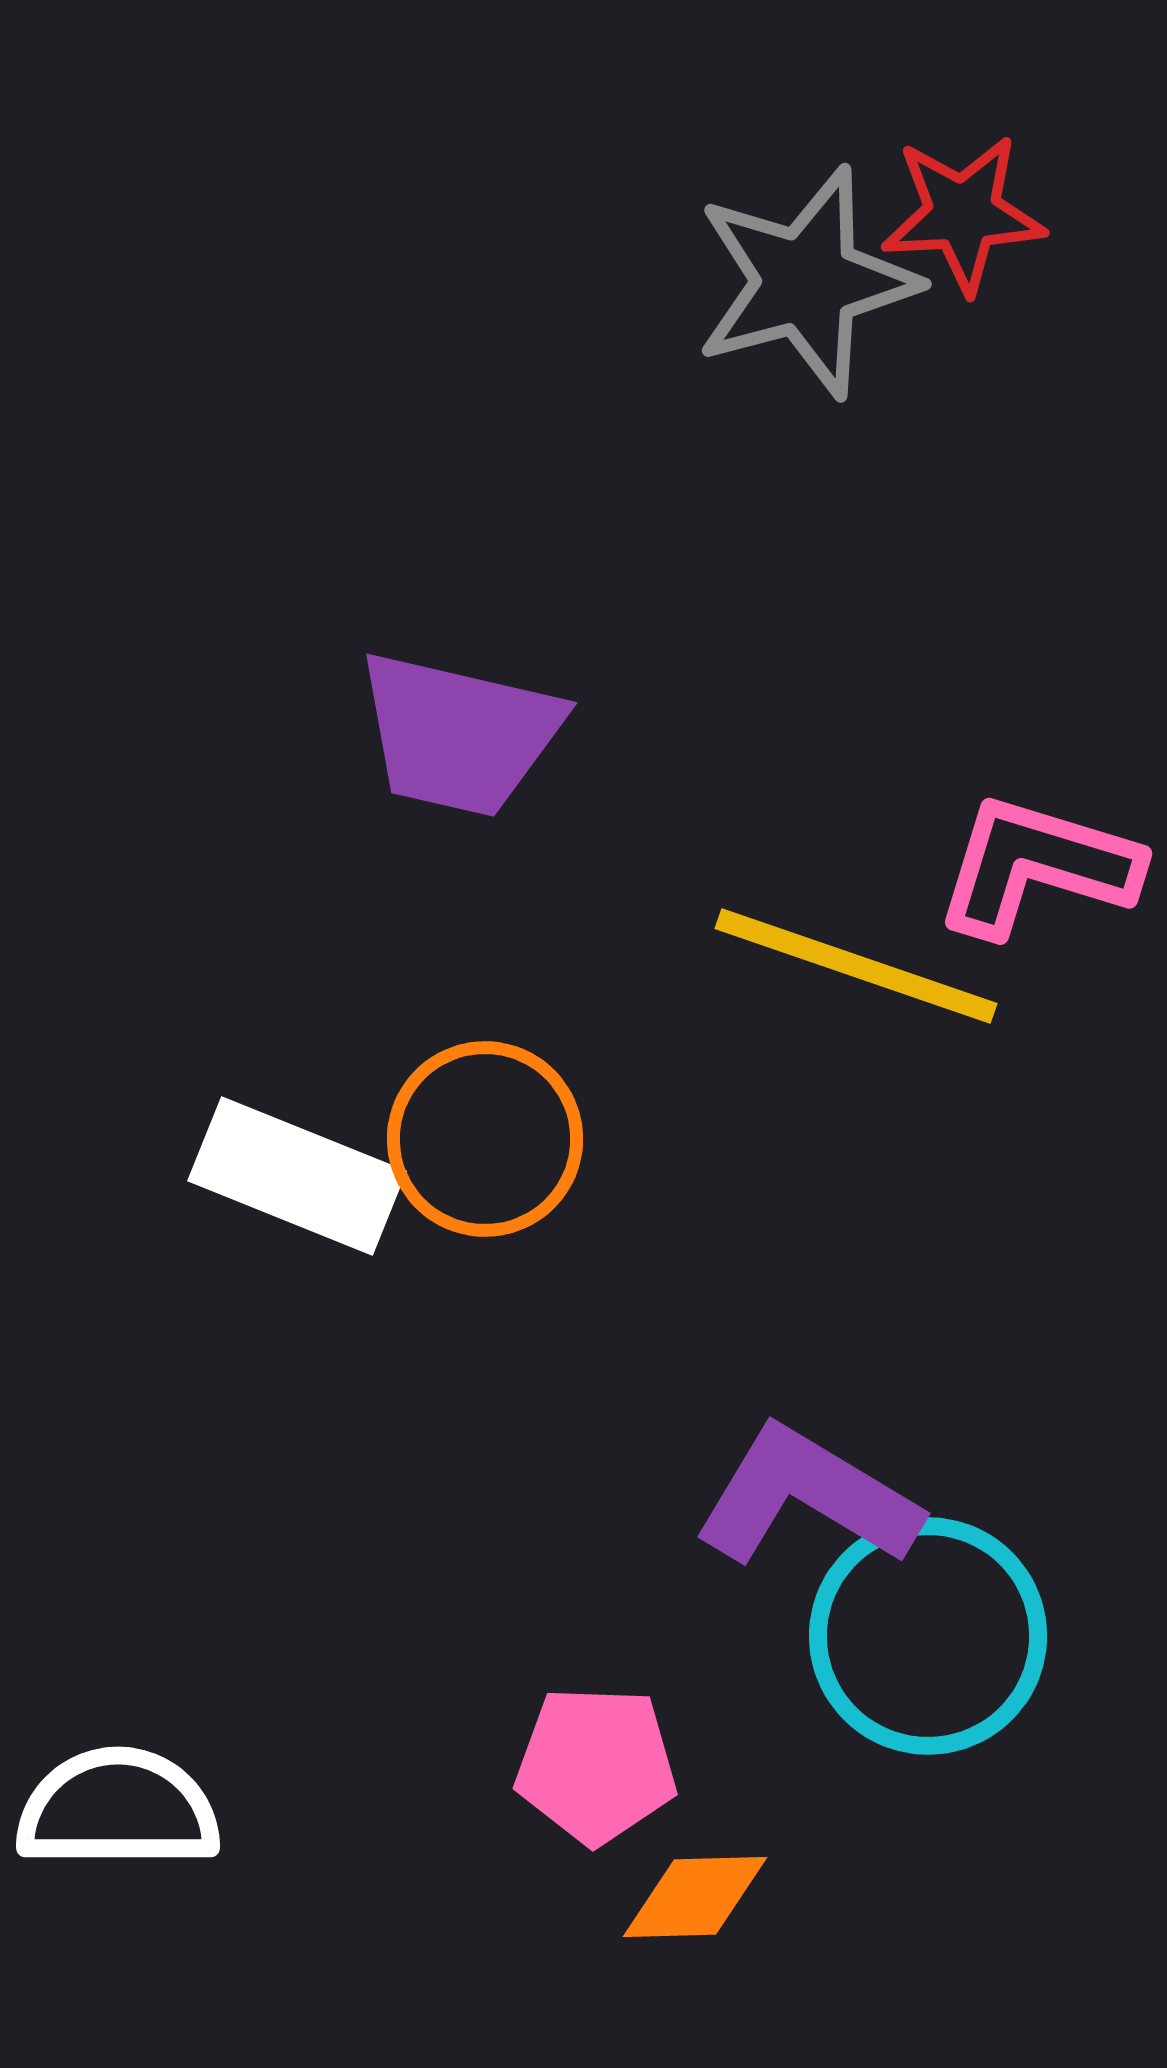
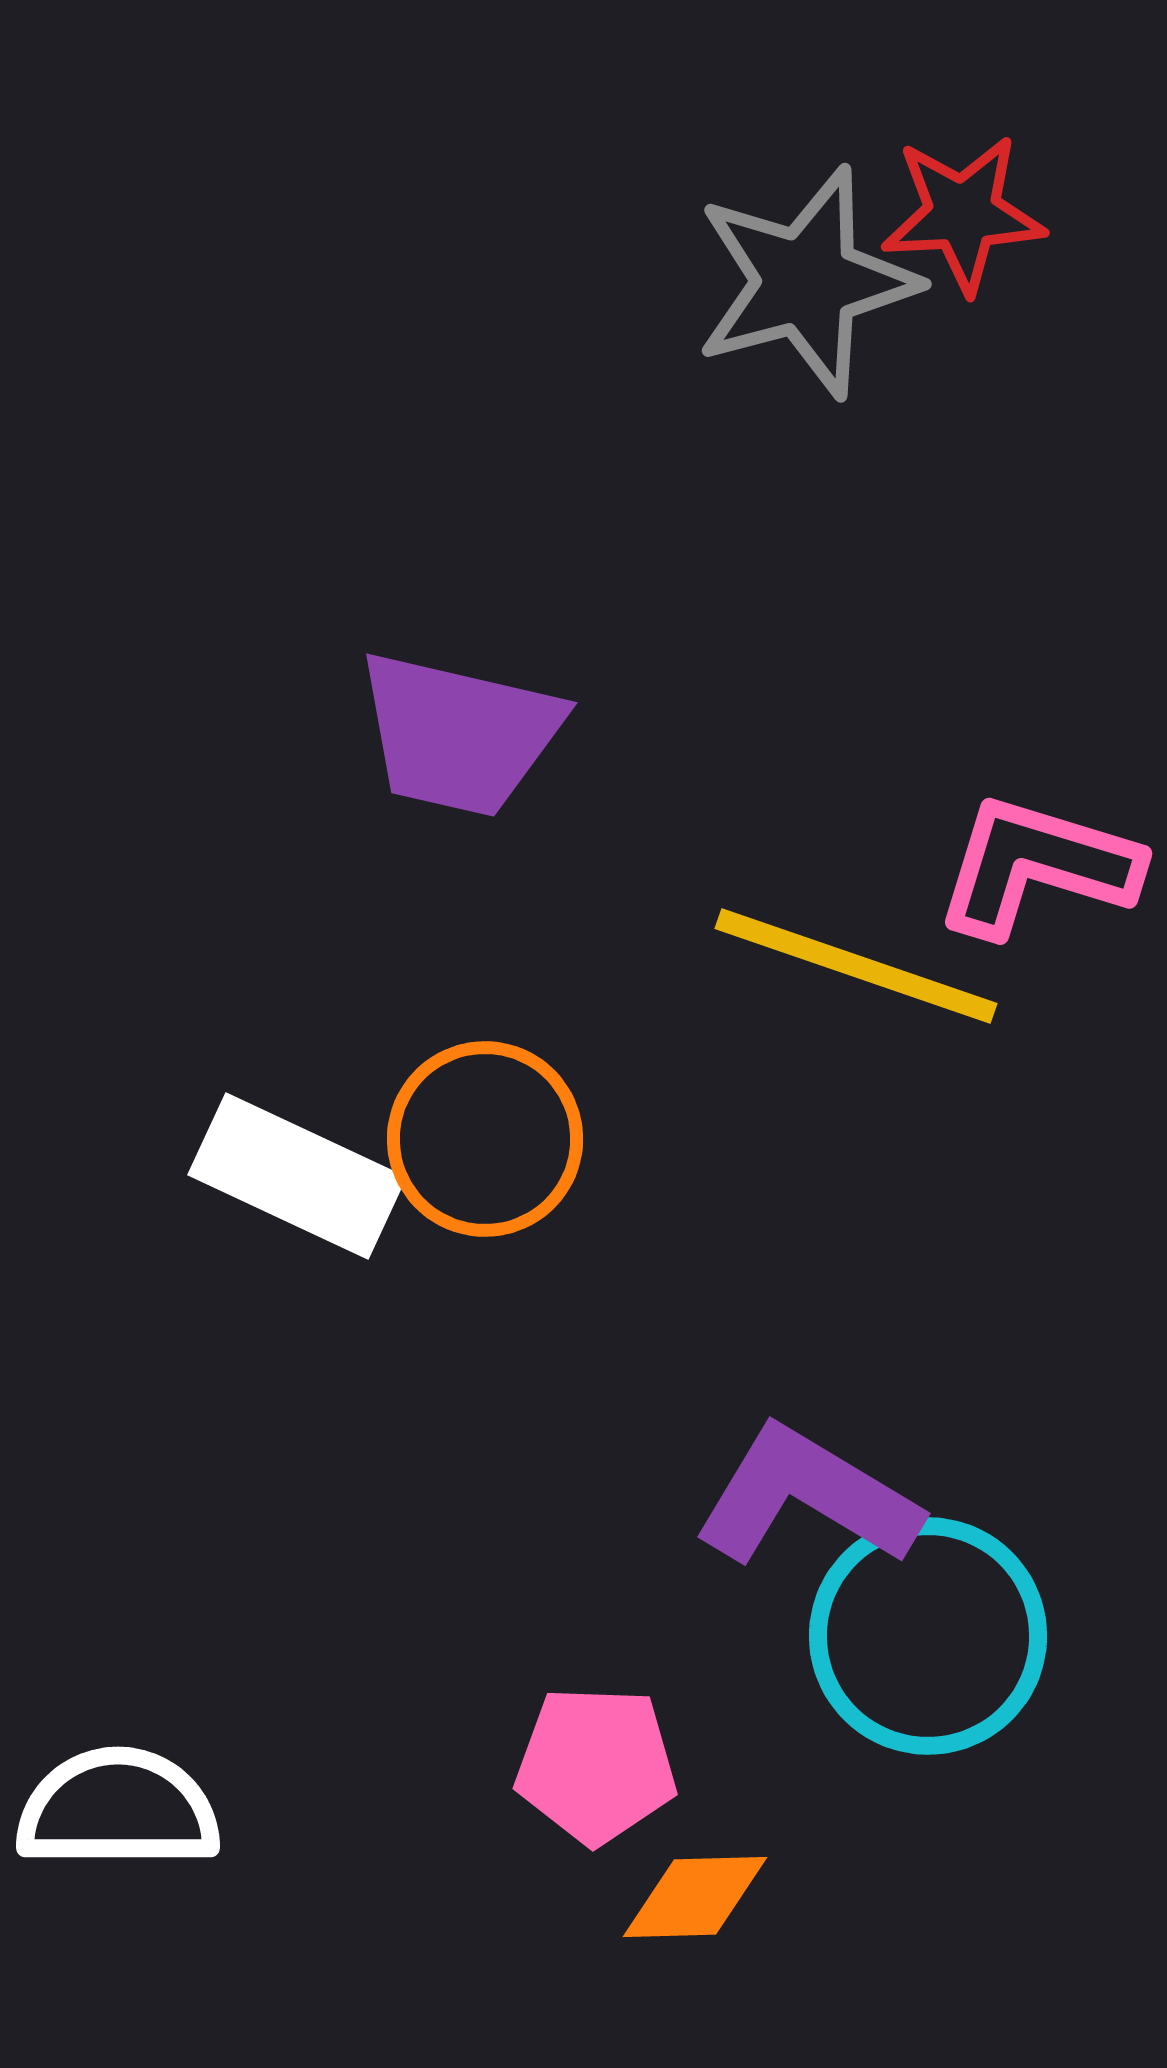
white rectangle: rotated 3 degrees clockwise
